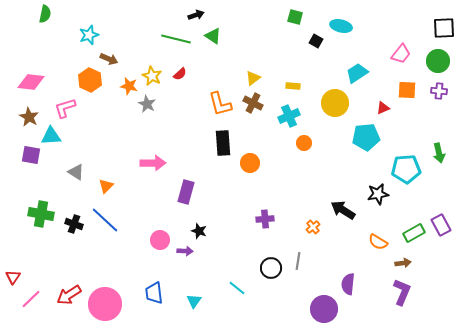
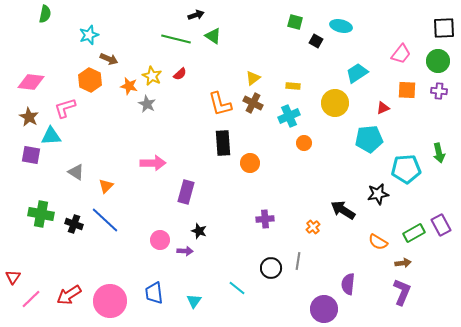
green square at (295, 17): moved 5 px down
cyan pentagon at (366, 137): moved 3 px right, 2 px down
pink circle at (105, 304): moved 5 px right, 3 px up
